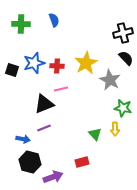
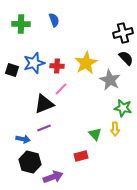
pink line: rotated 32 degrees counterclockwise
red rectangle: moved 1 px left, 6 px up
